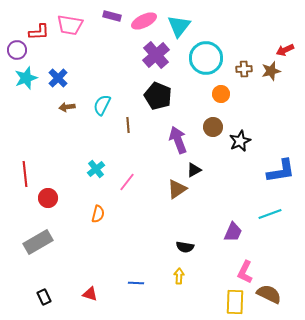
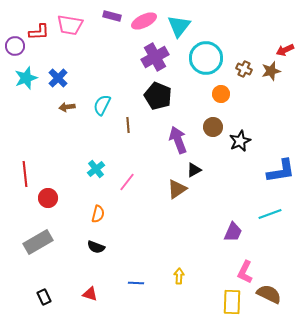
purple circle: moved 2 px left, 4 px up
purple cross: moved 1 px left, 2 px down; rotated 12 degrees clockwise
brown cross: rotated 28 degrees clockwise
black semicircle: moved 89 px left; rotated 12 degrees clockwise
yellow rectangle: moved 3 px left
